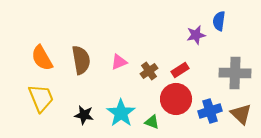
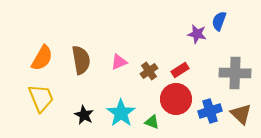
blue semicircle: rotated 12 degrees clockwise
purple star: moved 1 px right, 1 px up; rotated 24 degrees clockwise
orange semicircle: rotated 120 degrees counterclockwise
black star: rotated 18 degrees clockwise
